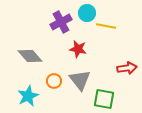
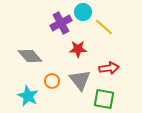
cyan circle: moved 4 px left, 1 px up
purple cross: moved 1 px down
yellow line: moved 2 px left, 1 px down; rotated 30 degrees clockwise
red star: rotated 12 degrees counterclockwise
red arrow: moved 18 px left
orange circle: moved 2 px left
cyan star: rotated 20 degrees counterclockwise
